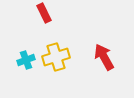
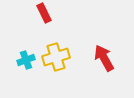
red arrow: moved 1 px down
